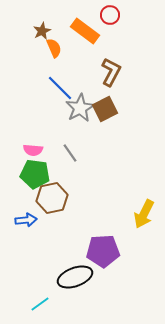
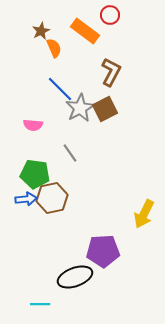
brown star: moved 1 px left
blue line: moved 1 px down
pink semicircle: moved 25 px up
blue arrow: moved 21 px up
cyan line: rotated 36 degrees clockwise
